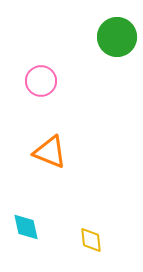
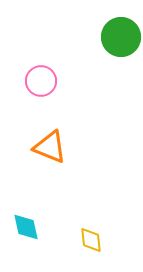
green circle: moved 4 px right
orange triangle: moved 5 px up
